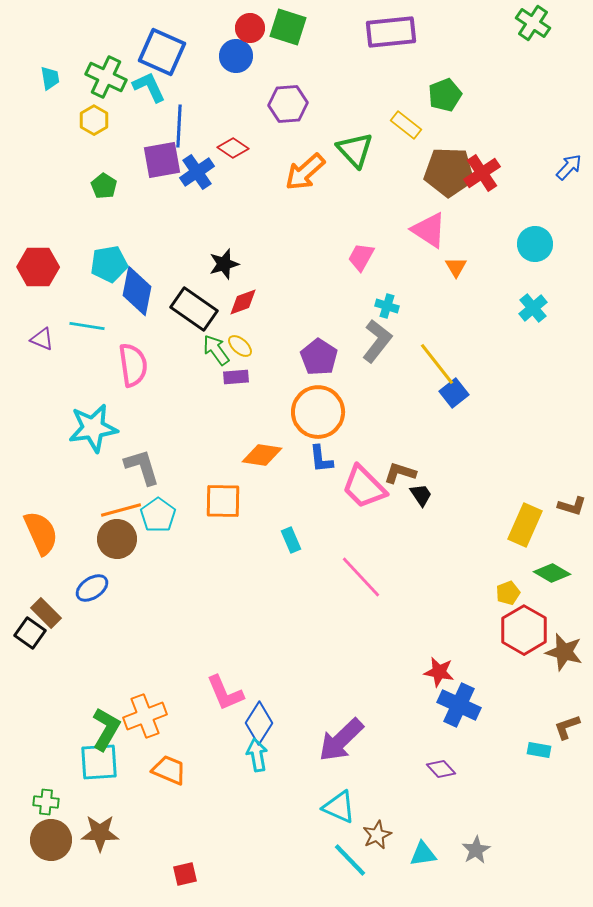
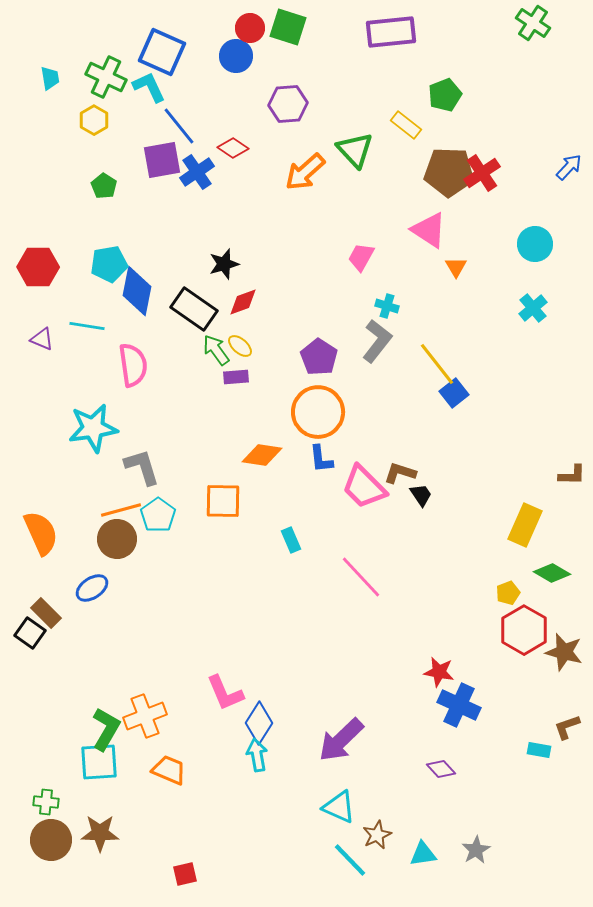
blue line at (179, 126): rotated 42 degrees counterclockwise
brown L-shape at (572, 506): moved 31 px up; rotated 16 degrees counterclockwise
